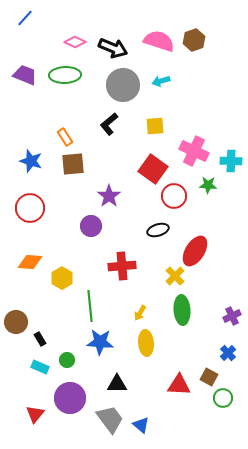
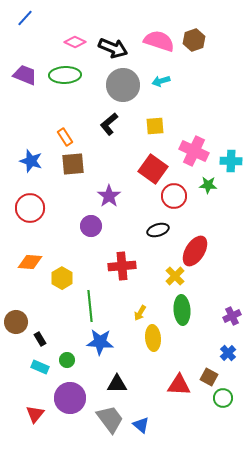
yellow ellipse at (146, 343): moved 7 px right, 5 px up
